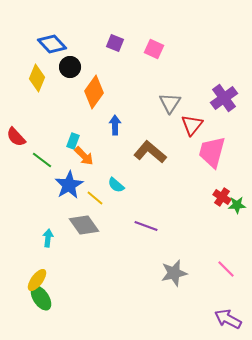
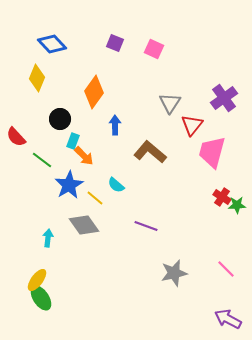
black circle: moved 10 px left, 52 px down
